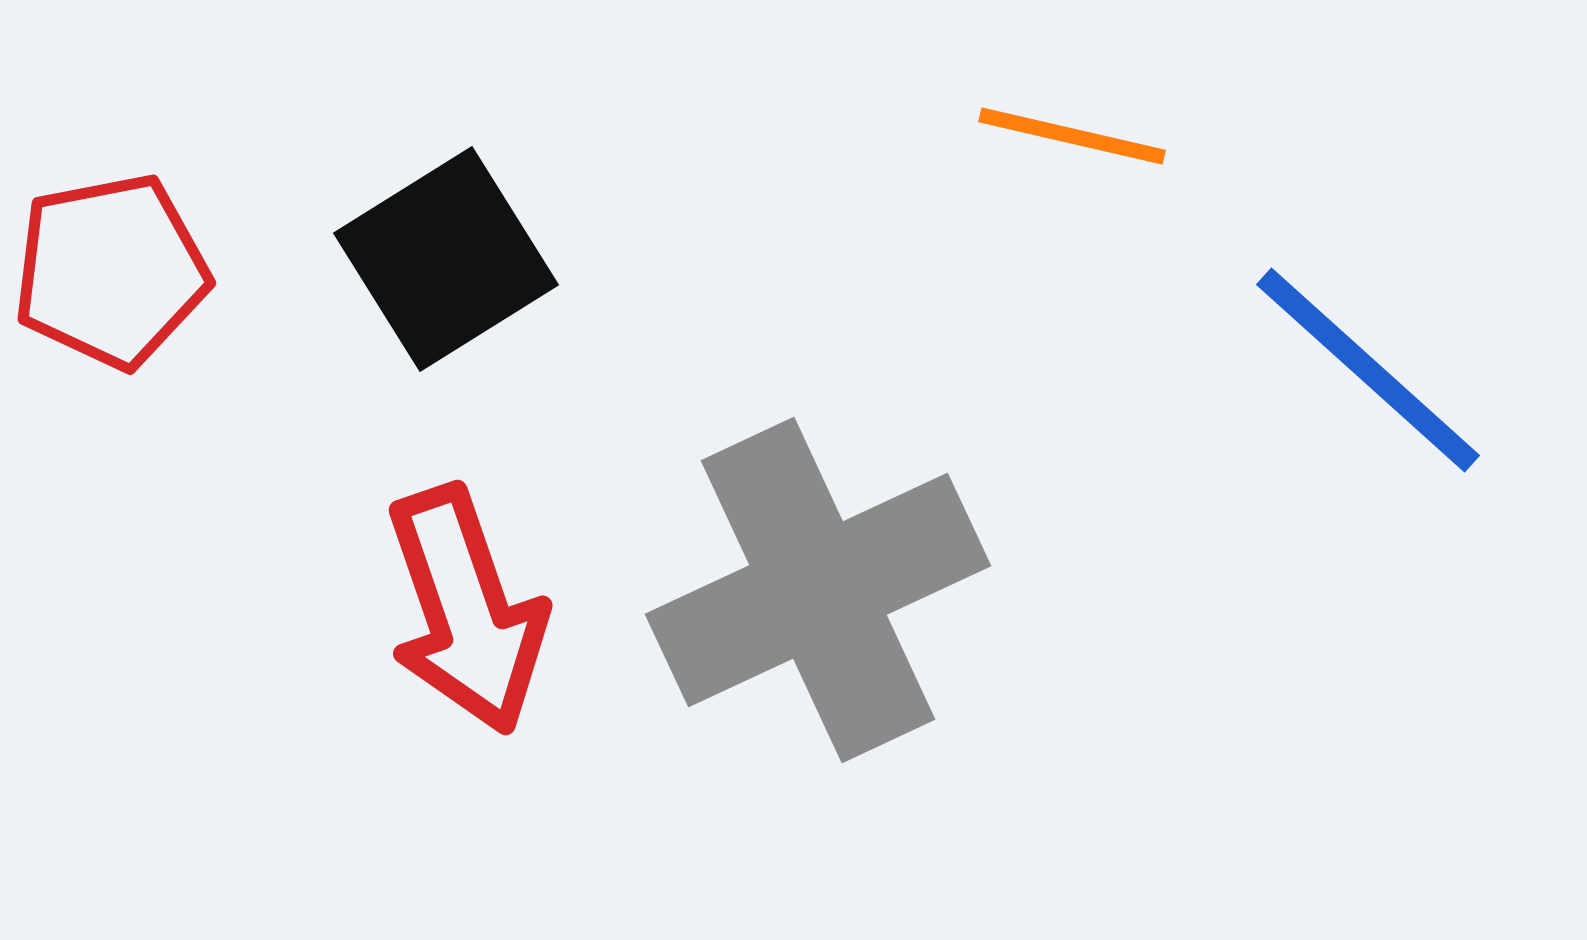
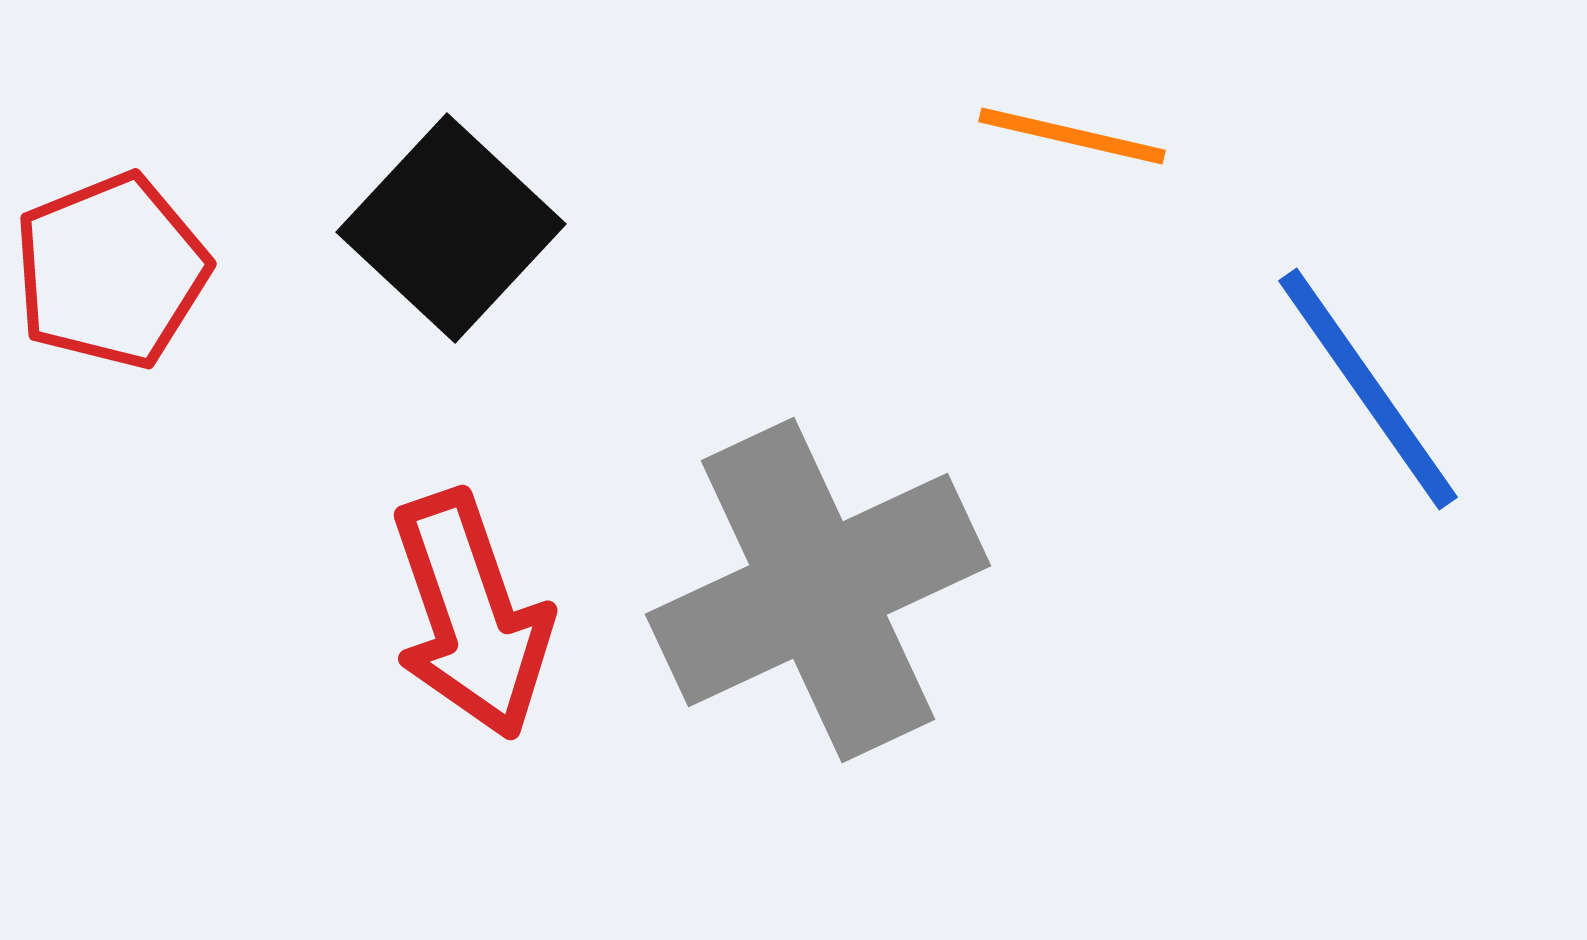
black square: moved 5 px right, 31 px up; rotated 15 degrees counterclockwise
red pentagon: rotated 11 degrees counterclockwise
blue line: moved 19 px down; rotated 13 degrees clockwise
red arrow: moved 5 px right, 5 px down
